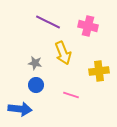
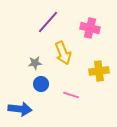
purple line: rotated 75 degrees counterclockwise
pink cross: moved 2 px right, 2 px down
gray star: rotated 16 degrees counterclockwise
blue circle: moved 5 px right, 1 px up
